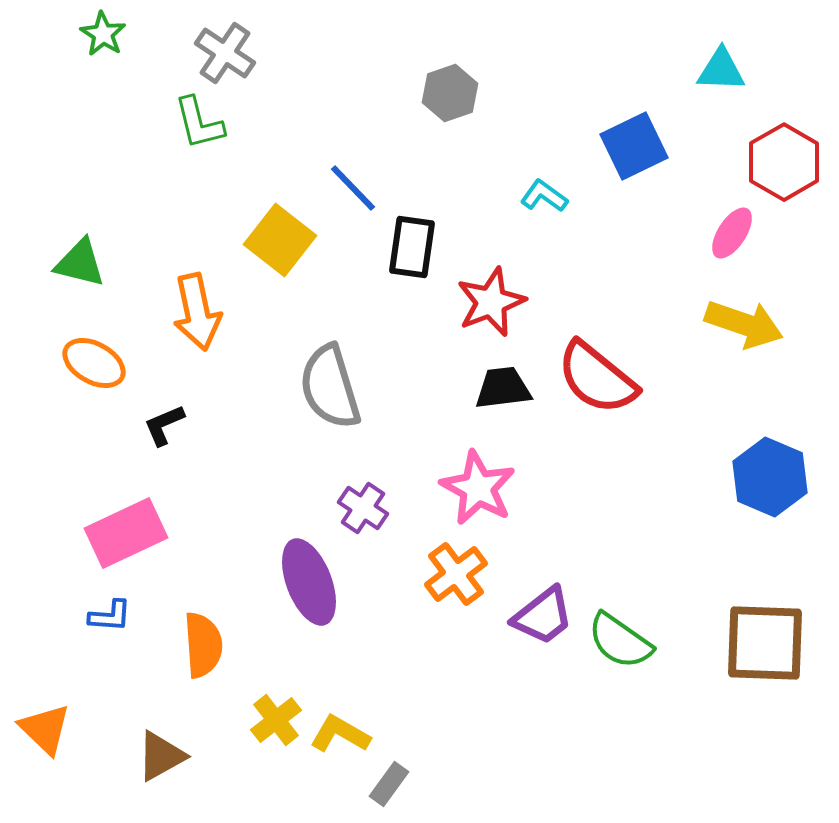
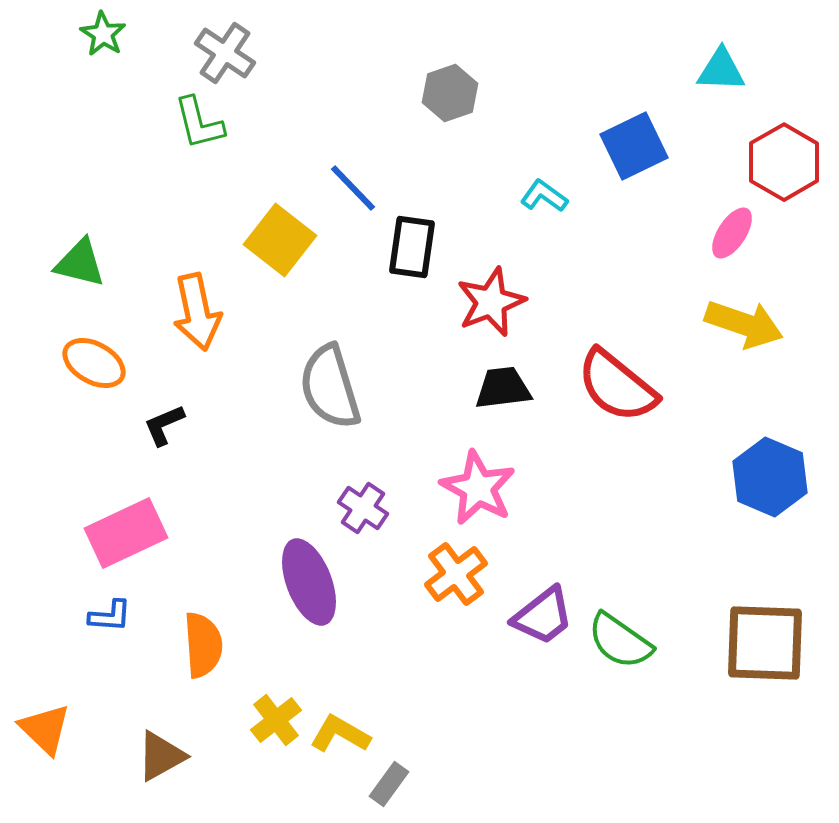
red semicircle: moved 20 px right, 8 px down
